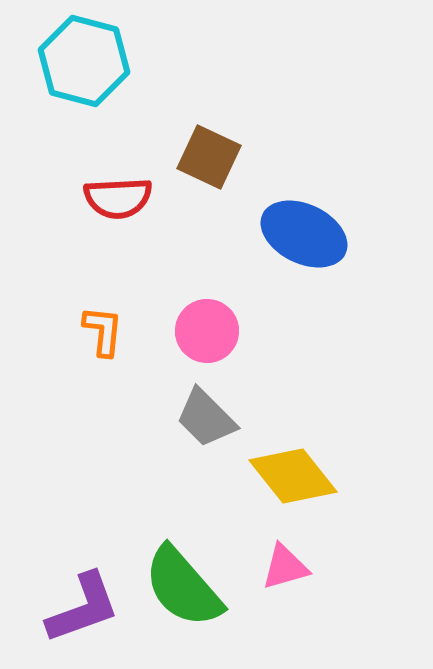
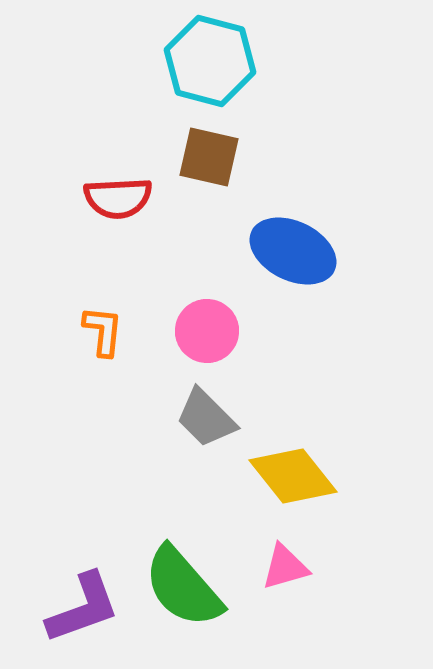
cyan hexagon: moved 126 px right
brown square: rotated 12 degrees counterclockwise
blue ellipse: moved 11 px left, 17 px down
